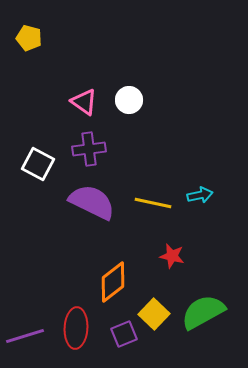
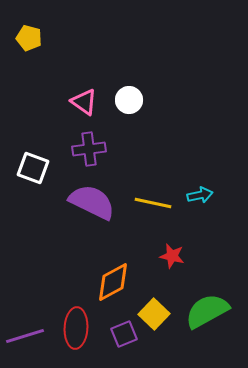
white square: moved 5 px left, 4 px down; rotated 8 degrees counterclockwise
orange diamond: rotated 9 degrees clockwise
green semicircle: moved 4 px right, 1 px up
